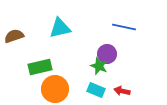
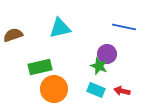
brown semicircle: moved 1 px left, 1 px up
orange circle: moved 1 px left
